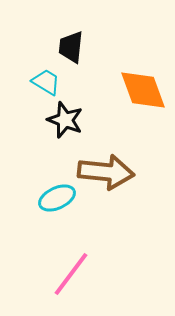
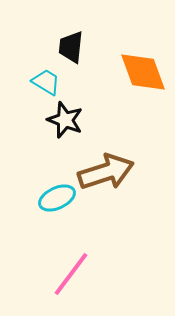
orange diamond: moved 18 px up
brown arrow: rotated 24 degrees counterclockwise
